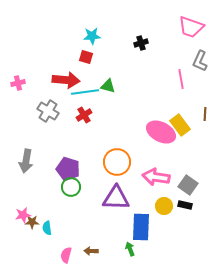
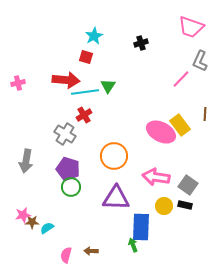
cyan star: moved 2 px right; rotated 24 degrees counterclockwise
pink line: rotated 54 degrees clockwise
green triangle: rotated 49 degrees clockwise
gray cross: moved 17 px right, 23 px down
orange circle: moved 3 px left, 6 px up
cyan semicircle: rotated 64 degrees clockwise
green arrow: moved 3 px right, 4 px up
